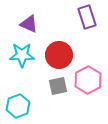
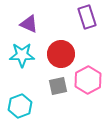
red circle: moved 2 px right, 1 px up
cyan hexagon: moved 2 px right
